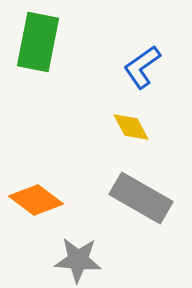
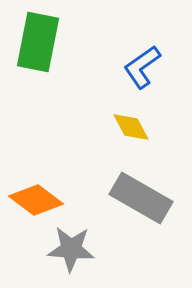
gray star: moved 7 px left, 11 px up
